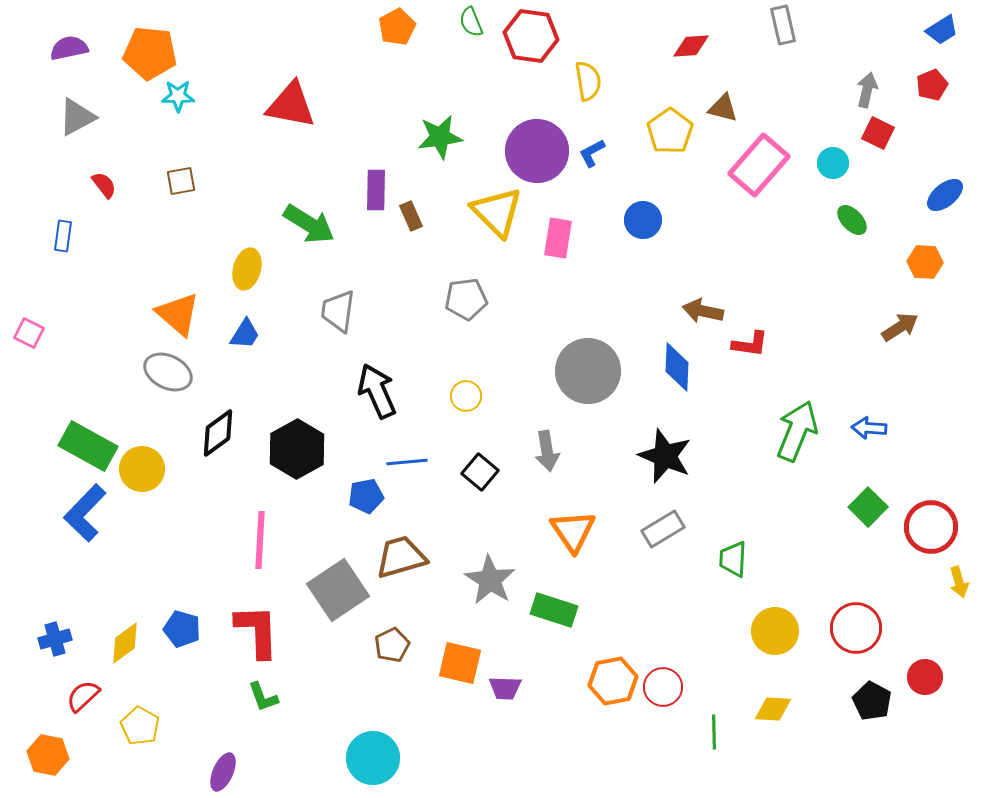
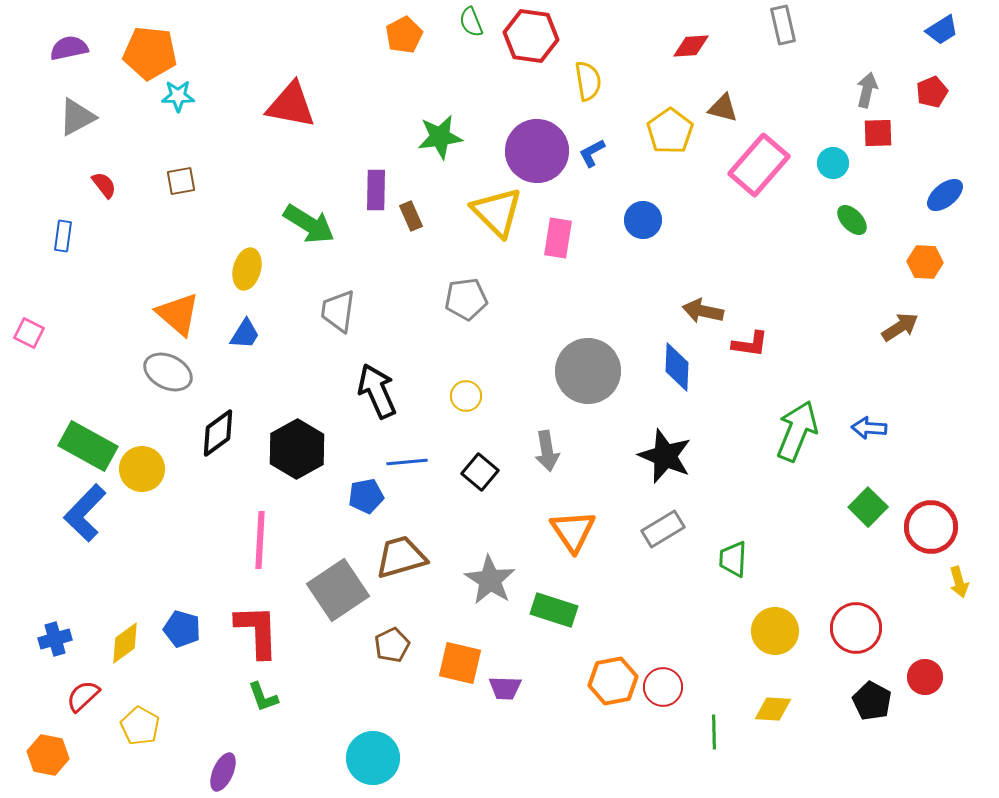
orange pentagon at (397, 27): moved 7 px right, 8 px down
red pentagon at (932, 85): moved 7 px down
red square at (878, 133): rotated 28 degrees counterclockwise
